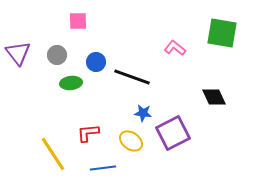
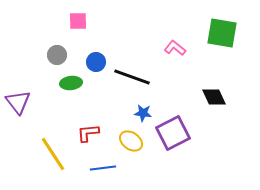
purple triangle: moved 49 px down
